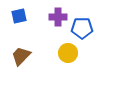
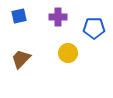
blue pentagon: moved 12 px right
brown trapezoid: moved 3 px down
